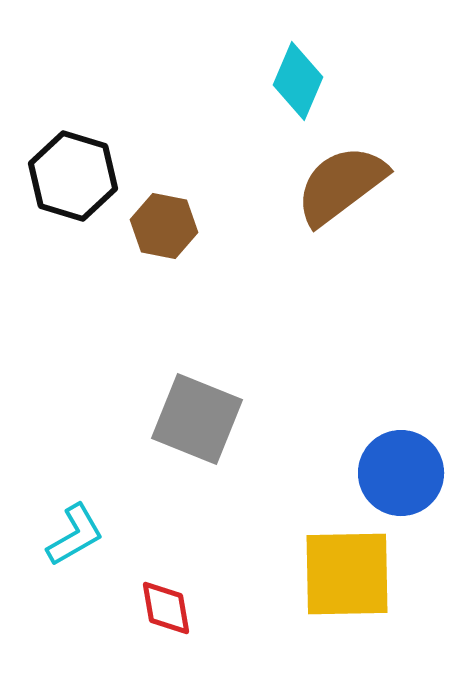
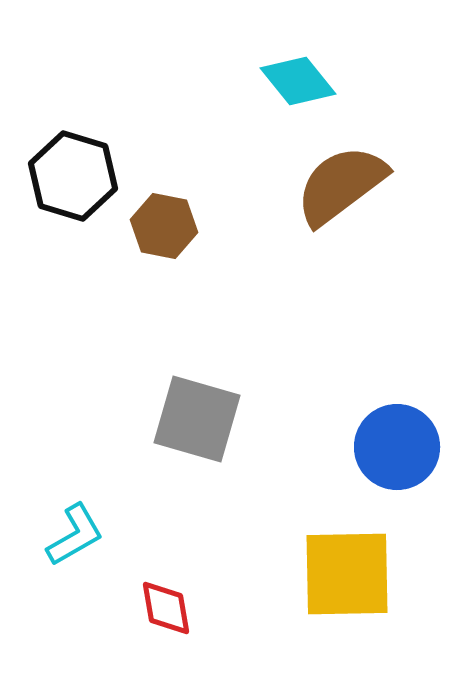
cyan diamond: rotated 62 degrees counterclockwise
gray square: rotated 6 degrees counterclockwise
blue circle: moved 4 px left, 26 px up
